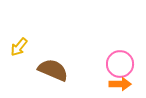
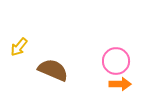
pink circle: moved 4 px left, 3 px up
